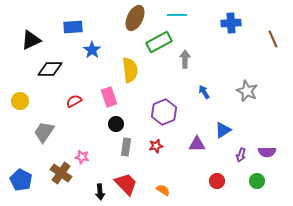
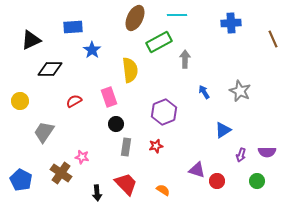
gray star: moved 7 px left
purple triangle: moved 26 px down; rotated 18 degrees clockwise
black arrow: moved 3 px left, 1 px down
